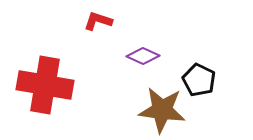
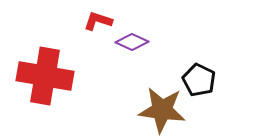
purple diamond: moved 11 px left, 14 px up
red cross: moved 9 px up
